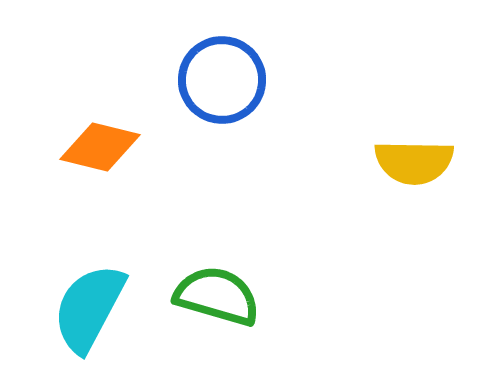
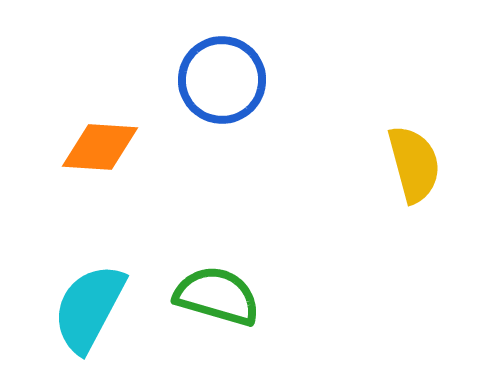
orange diamond: rotated 10 degrees counterclockwise
yellow semicircle: moved 2 px down; rotated 106 degrees counterclockwise
